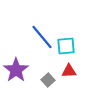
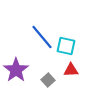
cyan square: rotated 18 degrees clockwise
red triangle: moved 2 px right, 1 px up
